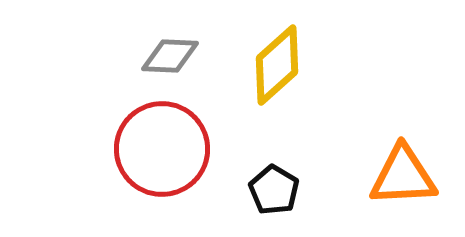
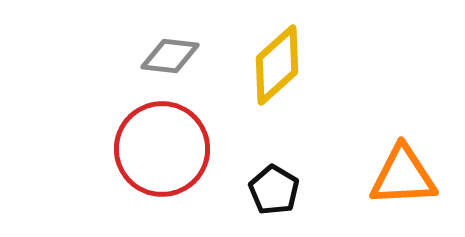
gray diamond: rotated 4 degrees clockwise
